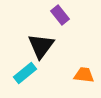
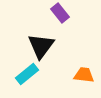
purple rectangle: moved 2 px up
cyan rectangle: moved 2 px right, 1 px down
